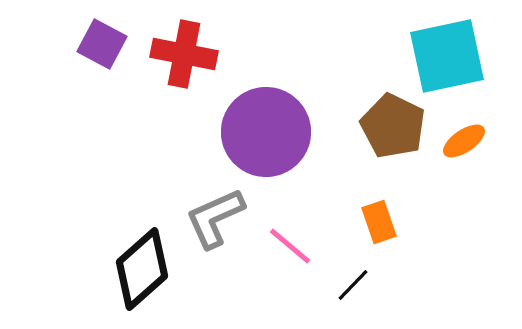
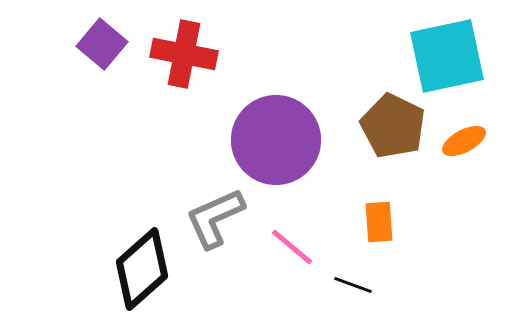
purple square: rotated 12 degrees clockwise
purple circle: moved 10 px right, 8 px down
orange ellipse: rotated 6 degrees clockwise
orange rectangle: rotated 15 degrees clockwise
pink line: moved 2 px right, 1 px down
black line: rotated 66 degrees clockwise
